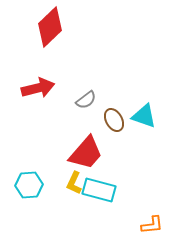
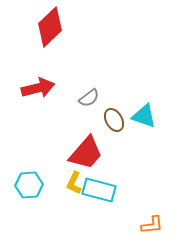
gray semicircle: moved 3 px right, 2 px up
